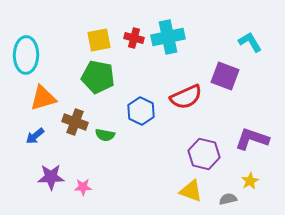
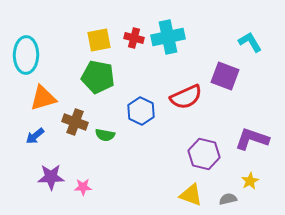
yellow triangle: moved 4 px down
